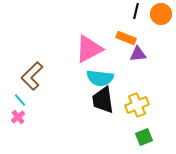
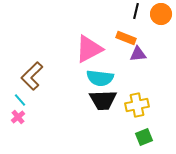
black trapezoid: rotated 84 degrees counterclockwise
yellow cross: rotated 10 degrees clockwise
